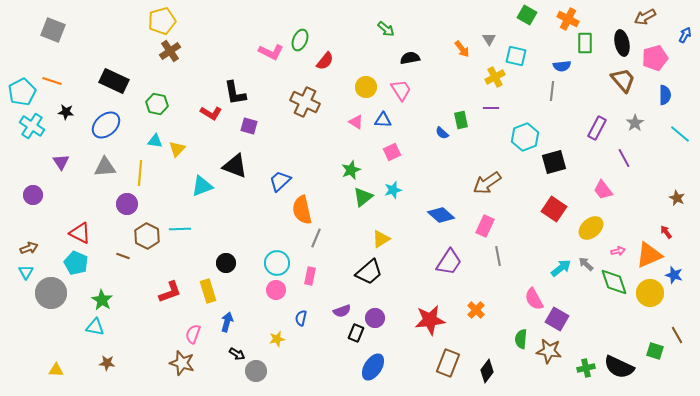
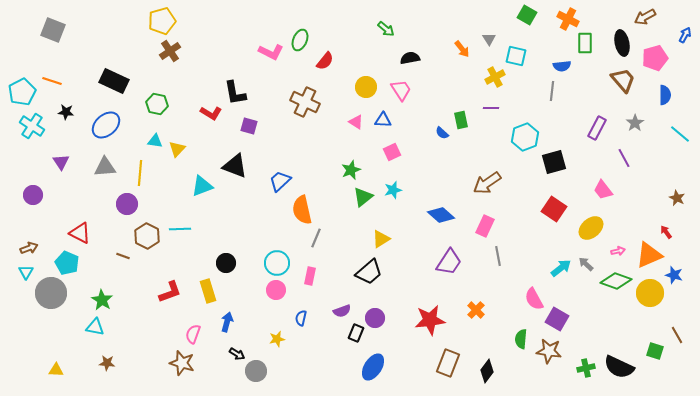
cyan pentagon at (76, 263): moved 9 px left
green diamond at (614, 282): moved 2 px right, 1 px up; rotated 52 degrees counterclockwise
